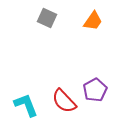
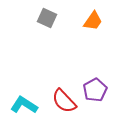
cyan L-shape: moved 2 px left; rotated 36 degrees counterclockwise
